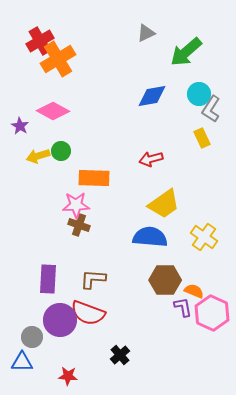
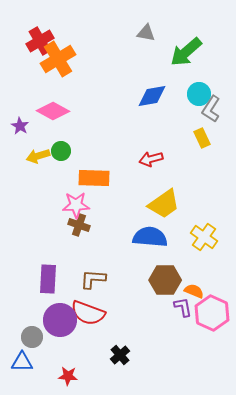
gray triangle: rotated 36 degrees clockwise
